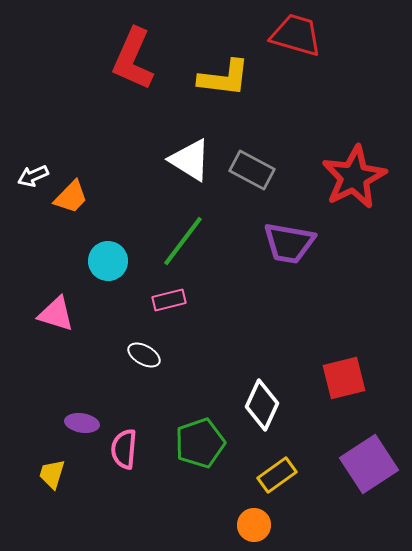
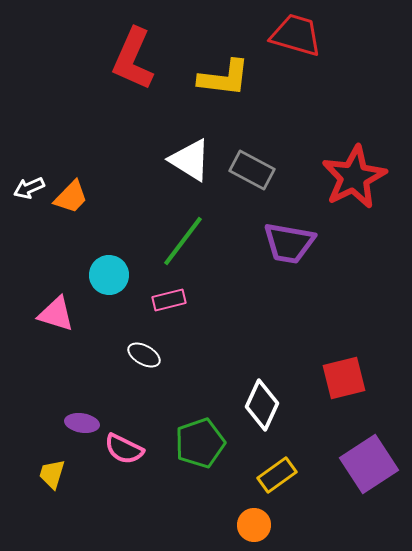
white arrow: moved 4 px left, 12 px down
cyan circle: moved 1 px right, 14 px down
pink semicircle: rotated 69 degrees counterclockwise
